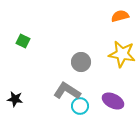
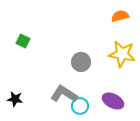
gray L-shape: moved 3 px left, 3 px down
